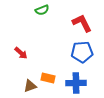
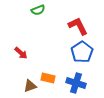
green semicircle: moved 4 px left
red L-shape: moved 4 px left, 3 px down
blue pentagon: rotated 30 degrees counterclockwise
blue cross: rotated 18 degrees clockwise
